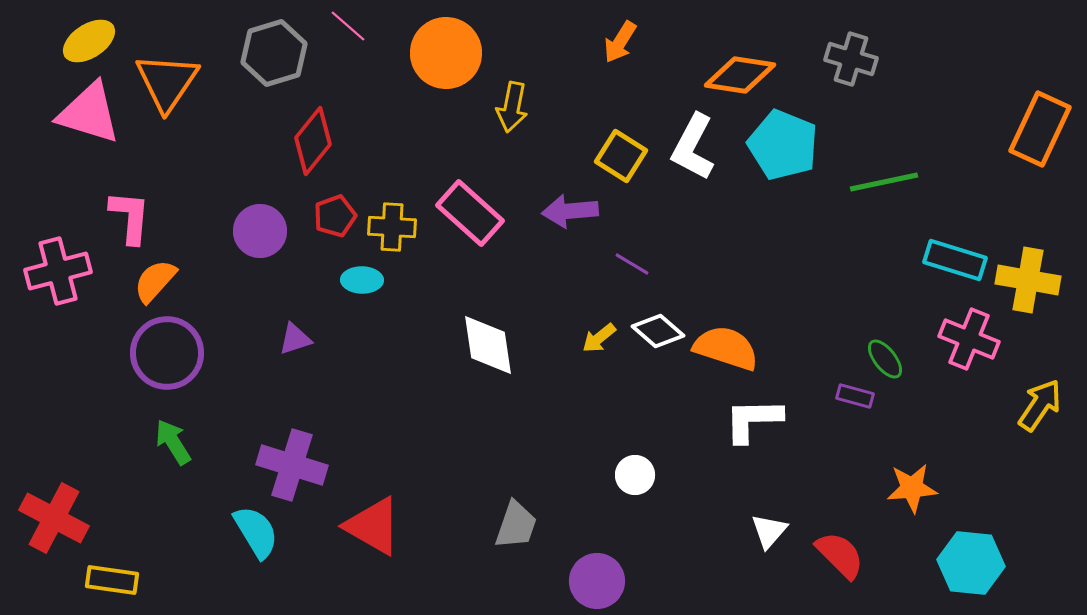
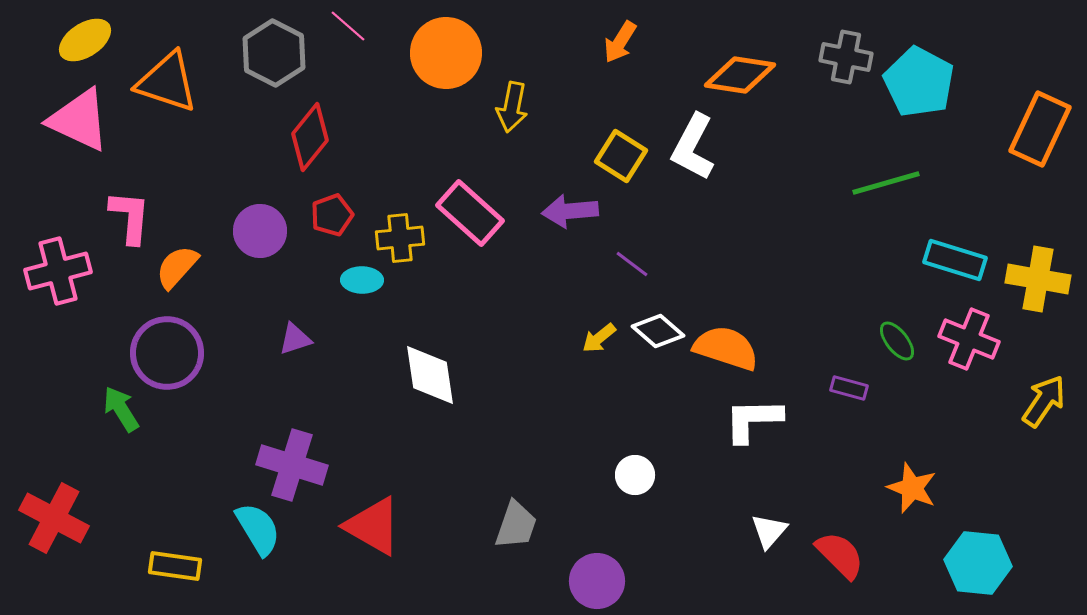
yellow ellipse at (89, 41): moved 4 px left, 1 px up
gray hexagon at (274, 53): rotated 16 degrees counterclockwise
gray cross at (851, 59): moved 5 px left, 2 px up; rotated 6 degrees counterclockwise
orange triangle at (167, 82): rotated 46 degrees counterclockwise
pink triangle at (89, 113): moved 10 px left, 7 px down; rotated 8 degrees clockwise
red diamond at (313, 141): moved 3 px left, 4 px up
cyan pentagon at (783, 145): moved 136 px right, 63 px up; rotated 6 degrees clockwise
green line at (884, 182): moved 2 px right, 1 px down; rotated 4 degrees counterclockwise
red pentagon at (335, 216): moved 3 px left, 1 px up
yellow cross at (392, 227): moved 8 px right, 11 px down; rotated 9 degrees counterclockwise
purple line at (632, 264): rotated 6 degrees clockwise
yellow cross at (1028, 280): moved 10 px right, 1 px up
orange semicircle at (155, 281): moved 22 px right, 14 px up
white diamond at (488, 345): moved 58 px left, 30 px down
green ellipse at (885, 359): moved 12 px right, 18 px up
purple rectangle at (855, 396): moved 6 px left, 8 px up
yellow arrow at (1040, 405): moved 4 px right, 4 px up
green arrow at (173, 442): moved 52 px left, 33 px up
orange star at (912, 488): rotated 27 degrees clockwise
cyan semicircle at (256, 532): moved 2 px right, 3 px up
cyan hexagon at (971, 563): moved 7 px right
yellow rectangle at (112, 580): moved 63 px right, 14 px up
